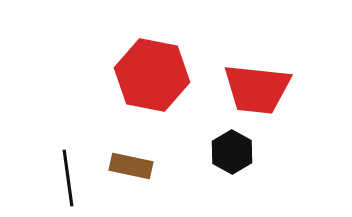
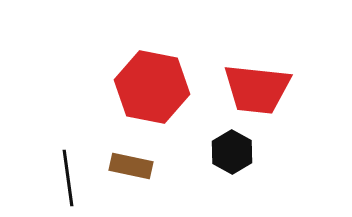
red hexagon: moved 12 px down
